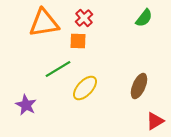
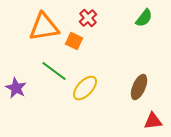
red cross: moved 4 px right
orange triangle: moved 4 px down
orange square: moved 4 px left; rotated 24 degrees clockwise
green line: moved 4 px left, 2 px down; rotated 68 degrees clockwise
brown ellipse: moved 1 px down
purple star: moved 10 px left, 17 px up
red triangle: moved 2 px left; rotated 24 degrees clockwise
